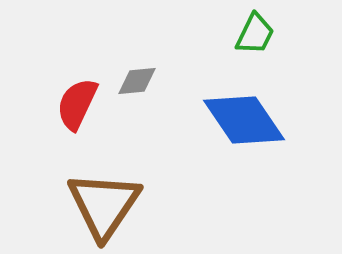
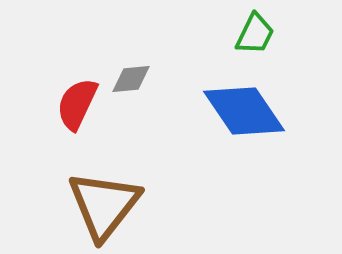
gray diamond: moved 6 px left, 2 px up
blue diamond: moved 9 px up
brown triangle: rotated 4 degrees clockwise
